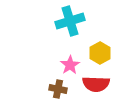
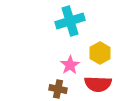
red semicircle: moved 2 px right
